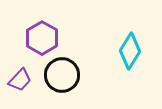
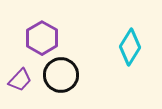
cyan diamond: moved 4 px up
black circle: moved 1 px left
